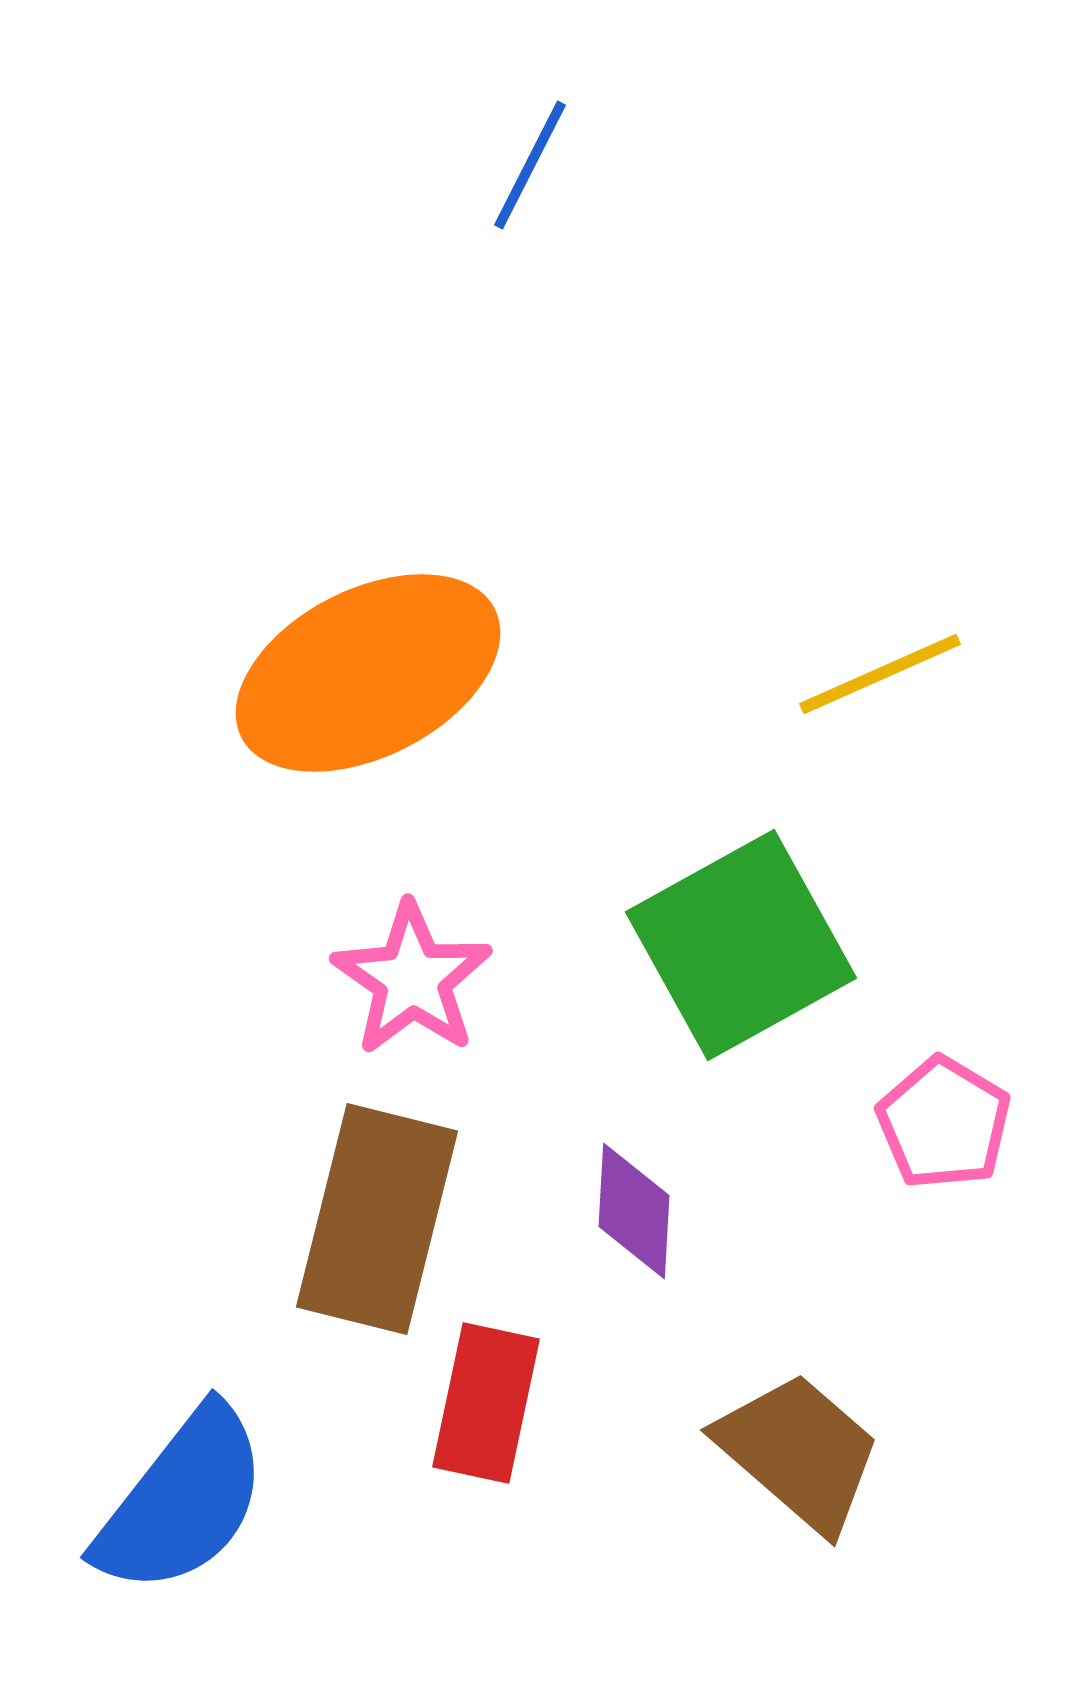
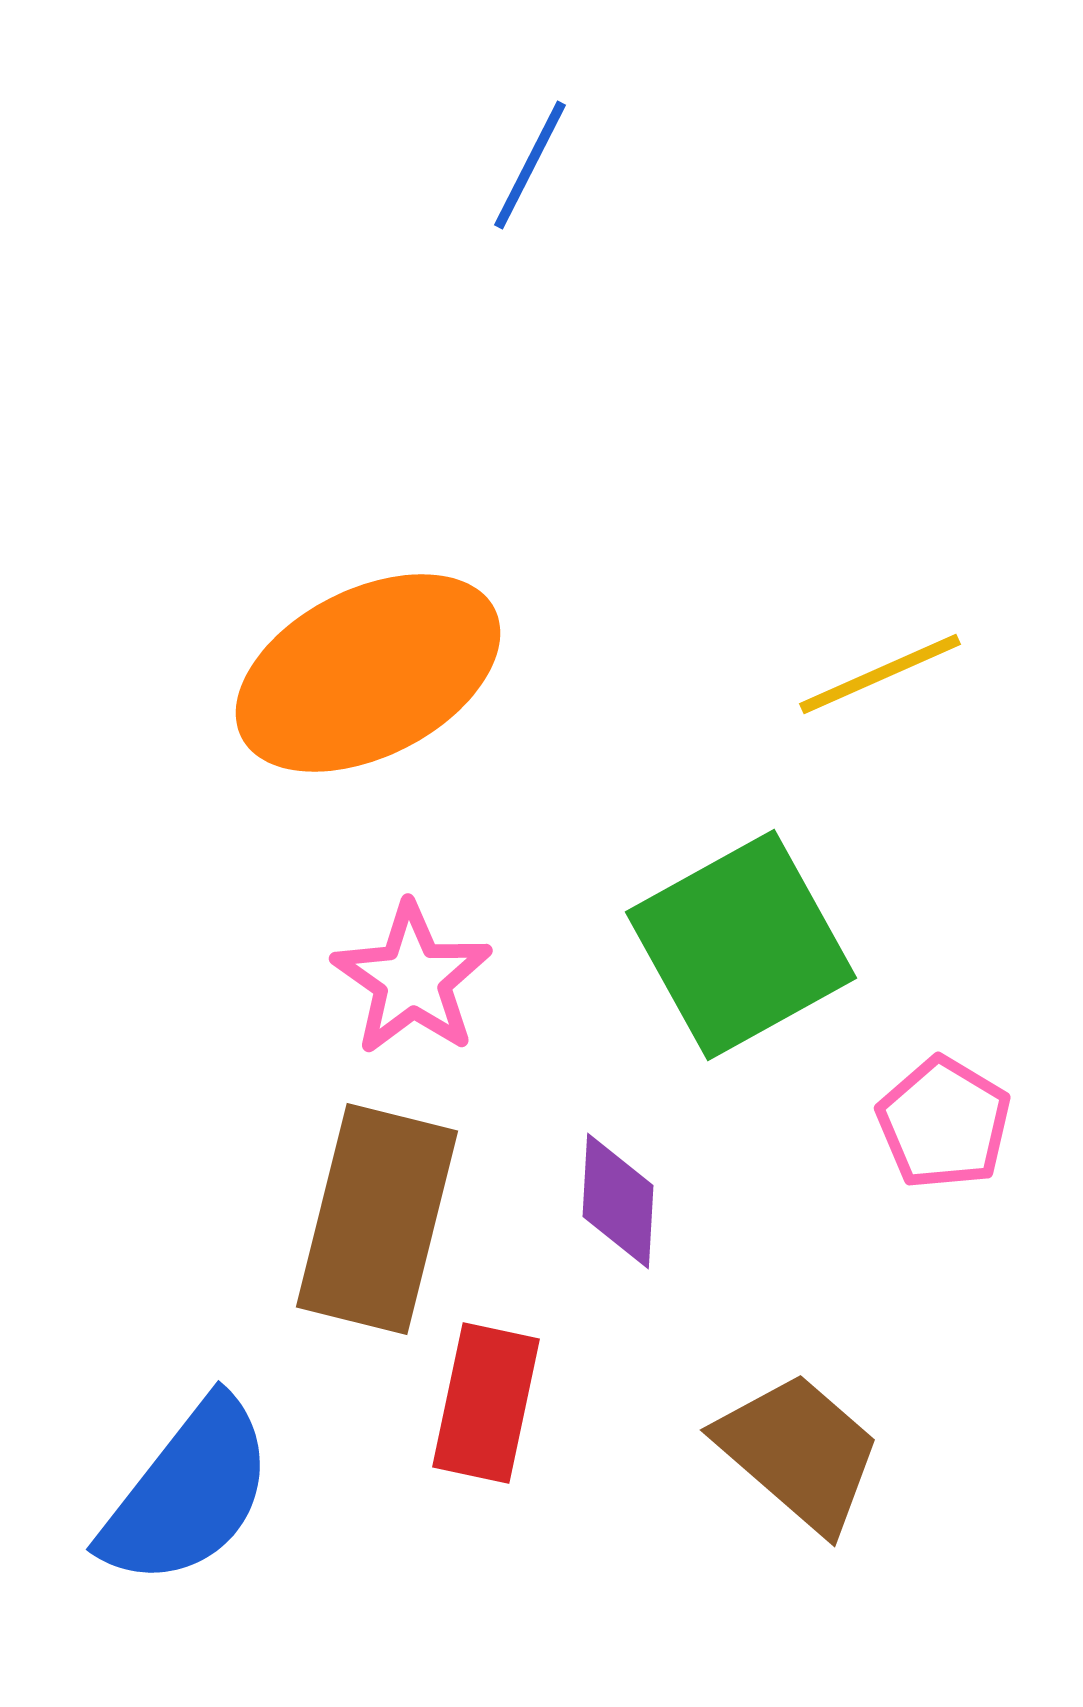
purple diamond: moved 16 px left, 10 px up
blue semicircle: moved 6 px right, 8 px up
